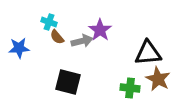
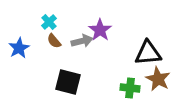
cyan cross: rotated 28 degrees clockwise
brown semicircle: moved 3 px left, 4 px down
blue star: rotated 25 degrees counterclockwise
